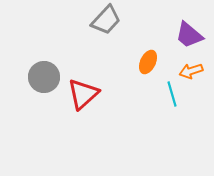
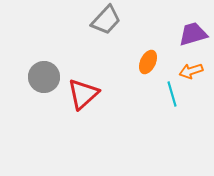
purple trapezoid: moved 4 px right, 1 px up; rotated 124 degrees clockwise
